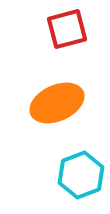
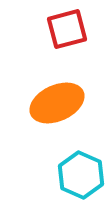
cyan hexagon: rotated 15 degrees counterclockwise
